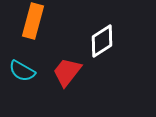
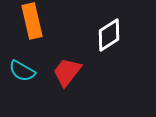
orange rectangle: moved 1 px left; rotated 28 degrees counterclockwise
white diamond: moved 7 px right, 6 px up
